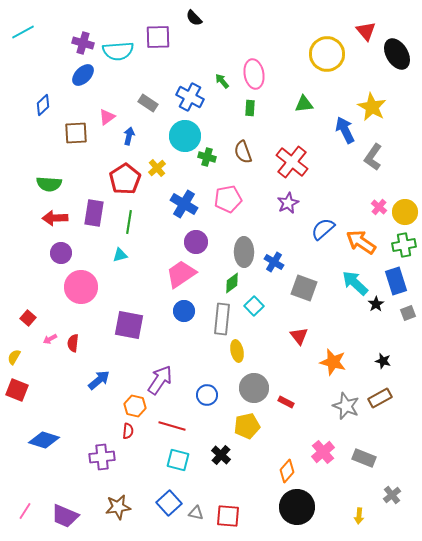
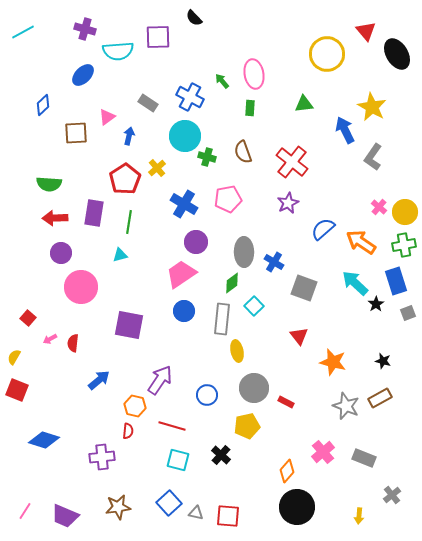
purple cross at (83, 43): moved 2 px right, 14 px up
